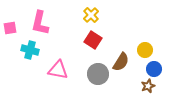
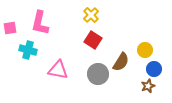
cyan cross: moved 2 px left
